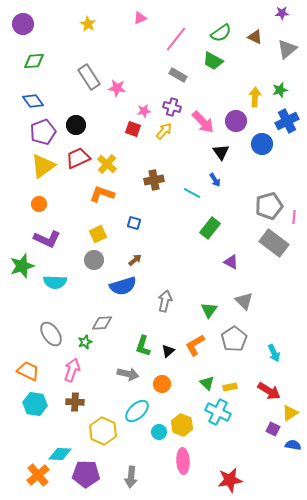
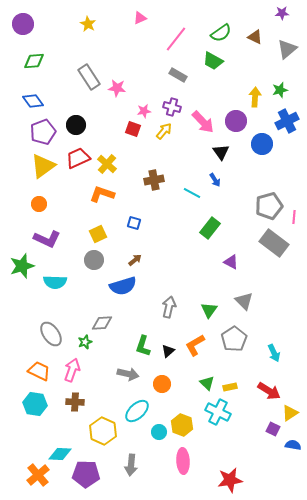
gray arrow at (165, 301): moved 4 px right, 6 px down
orange trapezoid at (28, 371): moved 11 px right
gray arrow at (131, 477): moved 12 px up
